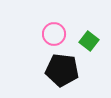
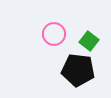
black pentagon: moved 16 px right
